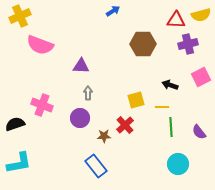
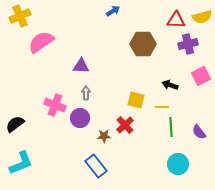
yellow semicircle: moved 1 px right, 2 px down
pink semicircle: moved 1 px right, 3 px up; rotated 124 degrees clockwise
pink square: moved 1 px up
gray arrow: moved 2 px left
yellow square: rotated 30 degrees clockwise
pink cross: moved 13 px right
black semicircle: rotated 18 degrees counterclockwise
cyan L-shape: moved 2 px right; rotated 12 degrees counterclockwise
